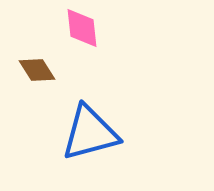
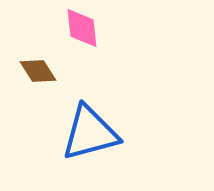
brown diamond: moved 1 px right, 1 px down
